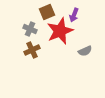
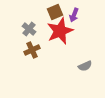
brown square: moved 8 px right
gray cross: moved 1 px left; rotated 16 degrees clockwise
gray semicircle: moved 15 px down
